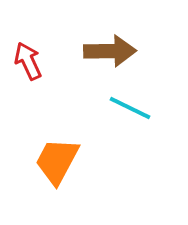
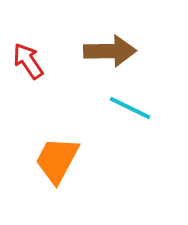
red arrow: rotated 9 degrees counterclockwise
orange trapezoid: moved 1 px up
